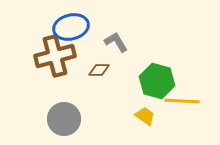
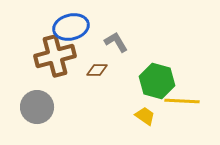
brown diamond: moved 2 px left
gray circle: moved 27 px left, 12 px up
